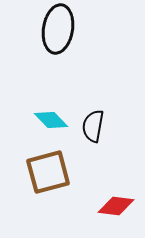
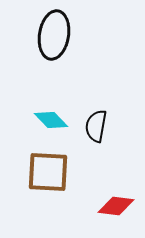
black ellipse: moved 4 px left, 6 px down
black semicircle: moved 3 px right
brown square: rotated 18 degrees clockwise
